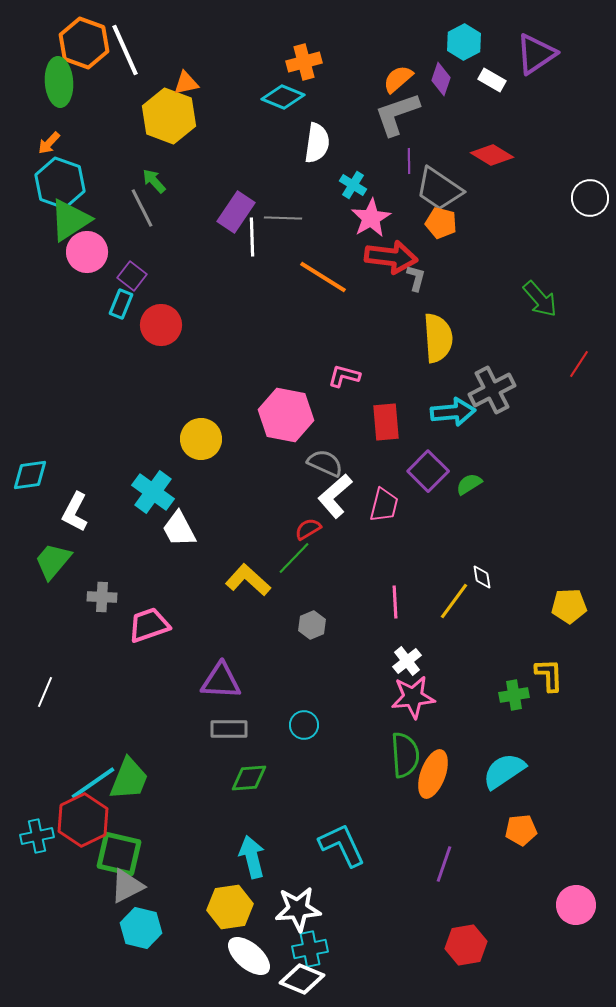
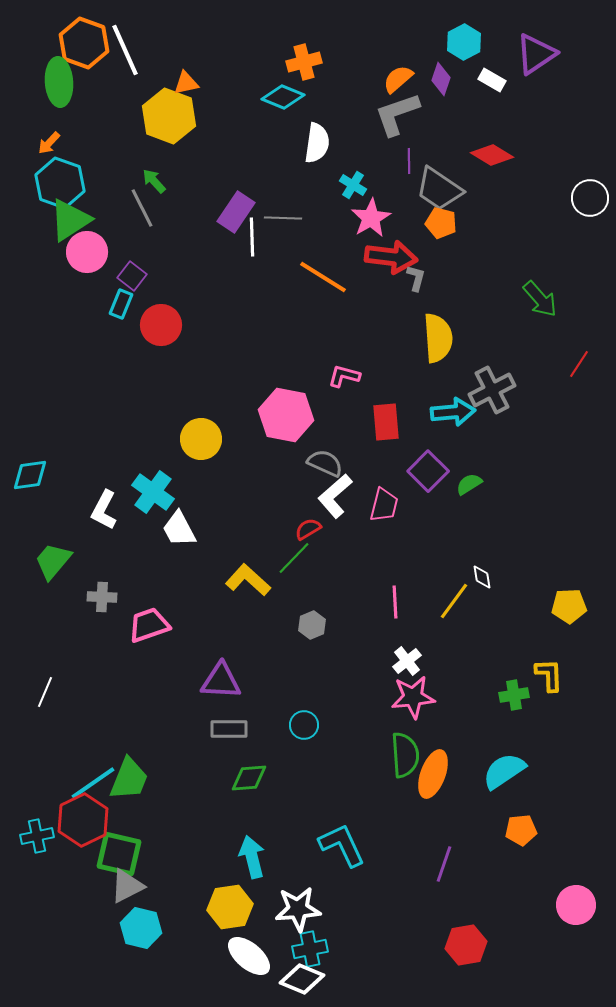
white L-shape at (75, 512): moved 29 px right, 2 px up
